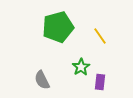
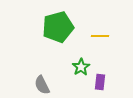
yellow line: rotated 54 degrees counterclockwise
gray semicircle: moved 5 px down
